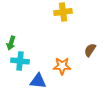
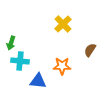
yellow cross: moved 12 px down; rotated 36 degrees counterclockwise
